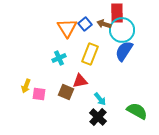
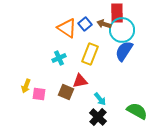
orange triangle: rotated 25 degrees counterclockwise
